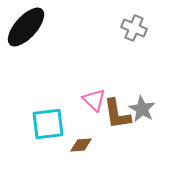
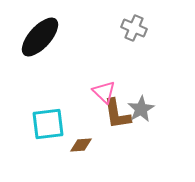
black ellipse: moved 14 px right, 10 px down
pink triangle: moved 10 px right, 8 px up
gray star: moved 1 px left; rotated 12 degrees clockwise
